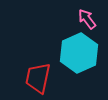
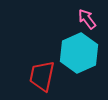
red trapezoid: moved 4 px right, 2 px up
